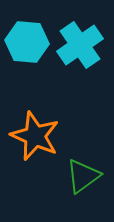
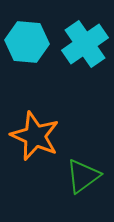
cyan cross: moved 5 px right, 1 px up
